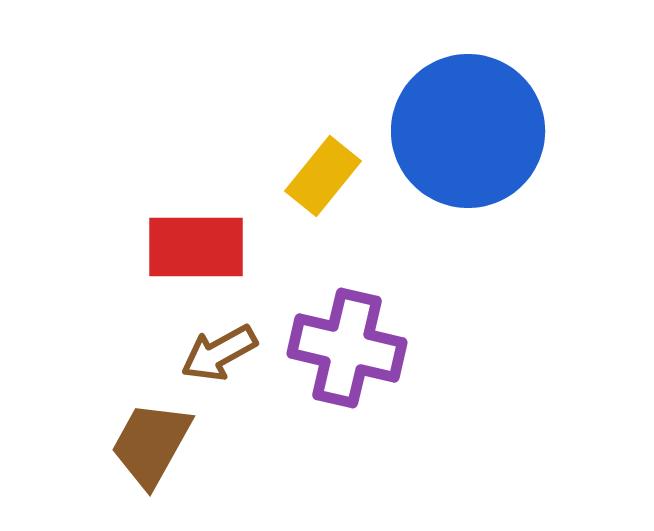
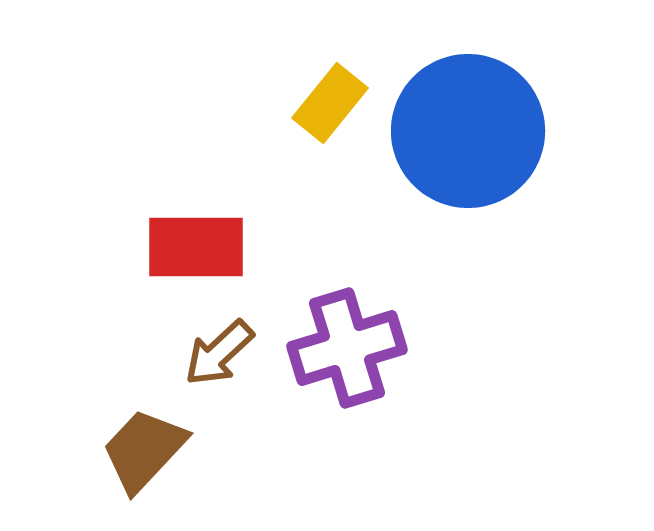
yellow rectangle: moved 7 px right, 73 px up
purple cross: rotated 30 degrees counterclockwise
brown arrow: rotated 14 degrees counterclockwise
brown trapezoid: moved 7 px left, 6 px down; rotated 14 degrees clockwise
